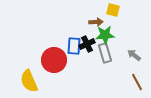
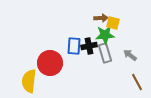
yellow square: moved 13 px down
brown arrow: moved 5 px right, 4 px up
black cross: moved 2 px right, 2 px down; rotated 14 degrees clockwise
gray arrow: moved 4 px left
red circle: moved 4 px left, 3 px down
yellow semicircle: rotated 30 degrees clockwise
